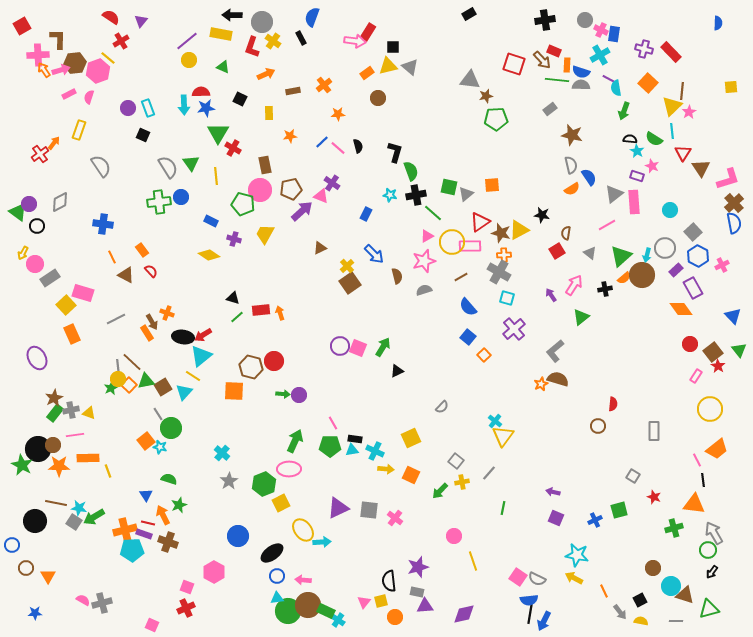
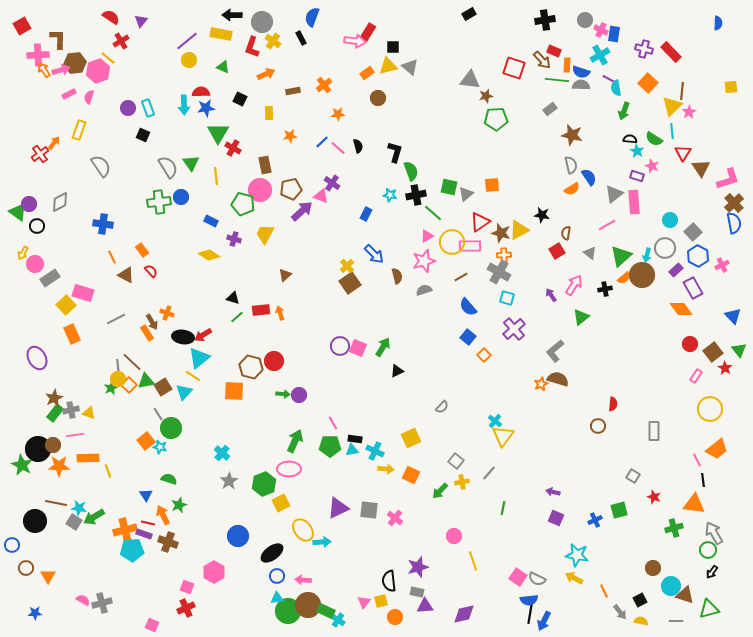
red square at (514, 64): moved 4 px down
cyan circle at (670, 210): moved 10 px down
brown triangle at (320, 248): moved 35 px left, 27 px down; rotated 16 degrees counterclockwise
cyan triangle at (201, 356): moved 2 px left, 2 px down
red star at (718, 366): moved 7 px right, 2 px down
